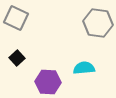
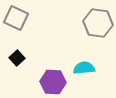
purple hexagon: moved 5 px right
